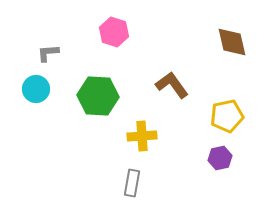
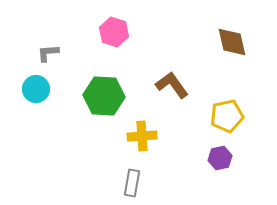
green hexagon: moved 6 px right
